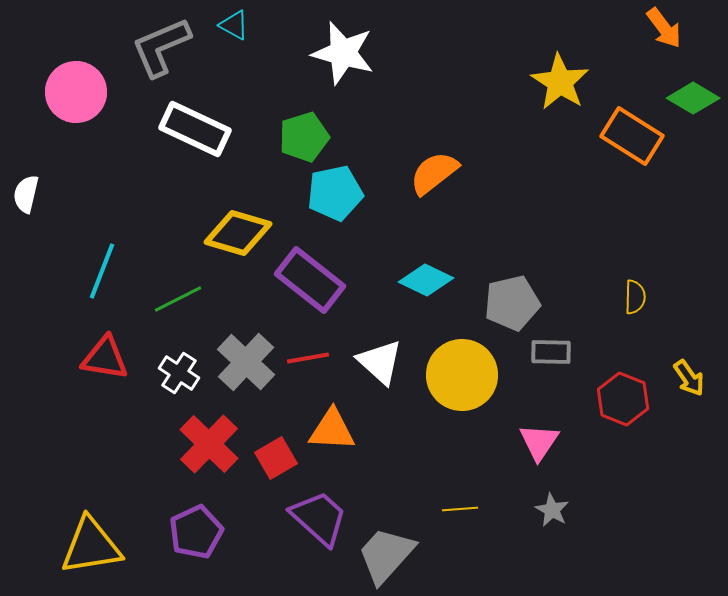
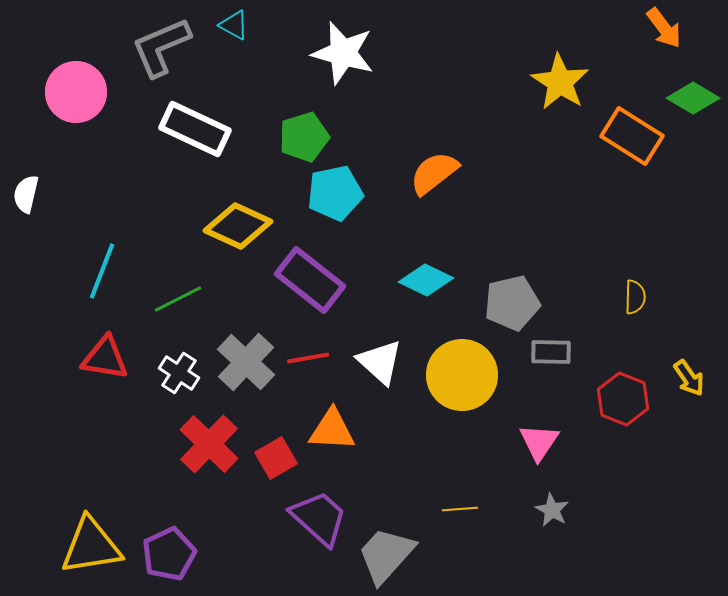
yellow diamond: moved 7 px up; rotated 8 degrees clockwise
purple pentagon: moved 27 px left, 22 px down
